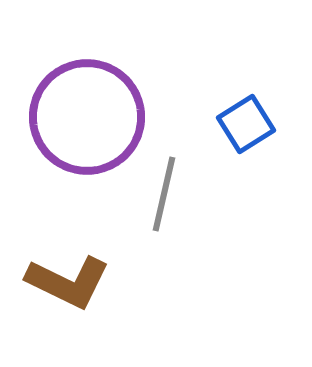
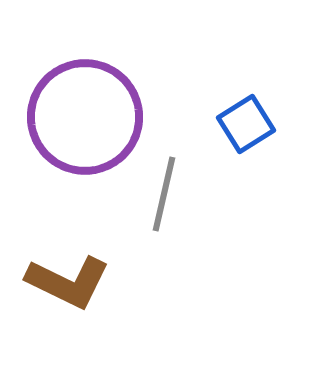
purple circle: moved 2 px left
